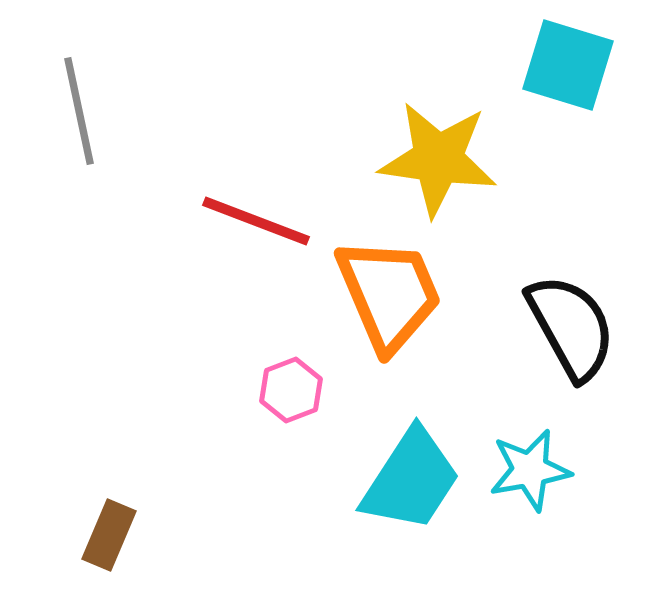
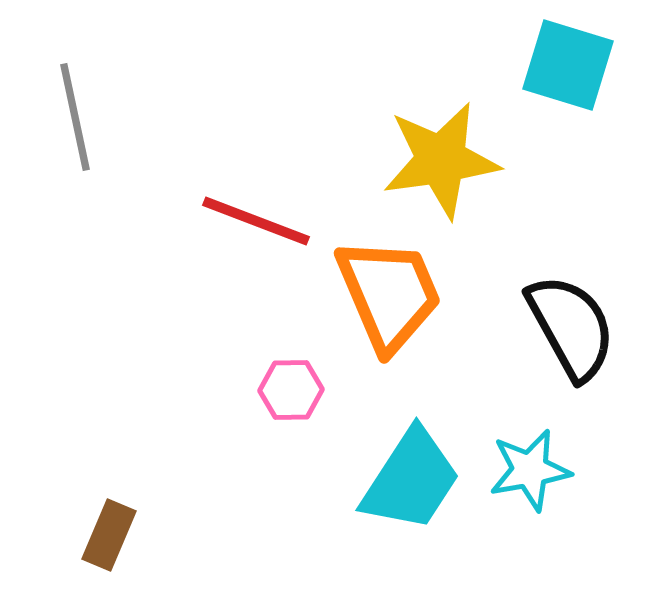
gray line: moved 4 px left, 6 px down
yellow star: moved 3 px right, 1 px down; rotated 16 degrees counterclockwise
pink hexagon: rotated 20 degrees clockwise
